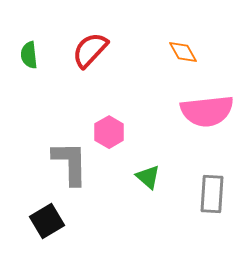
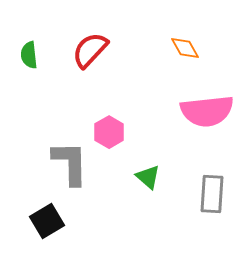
orange diamond: moved 2 px right, 4 px up
